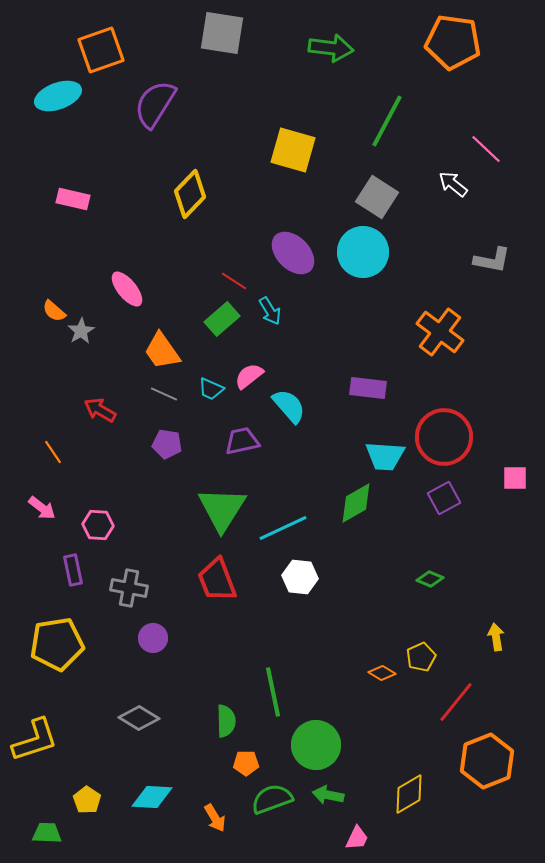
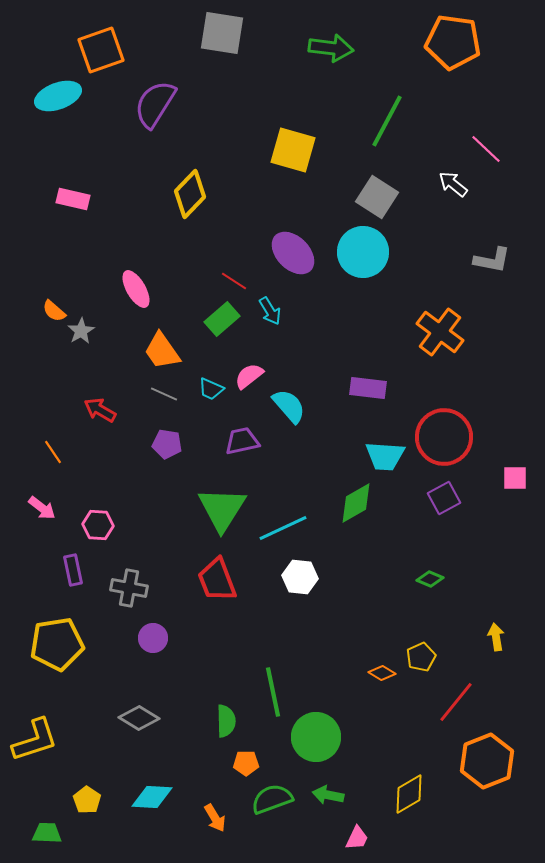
pink ellipse at (127, 289): moved 9 px right; rotated 9 degrees clockwise
green circle at (316, 745): moved 8 px up
